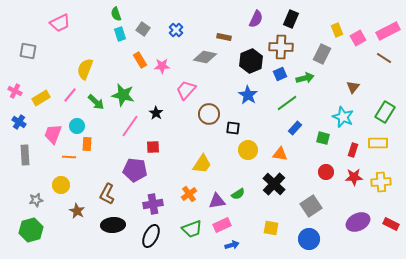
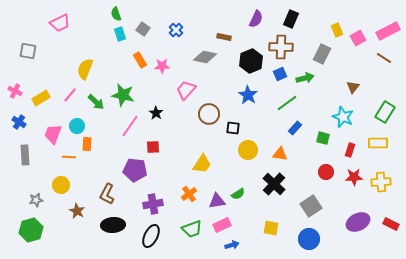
red rectangle at (353, 150): moved 3 px left
